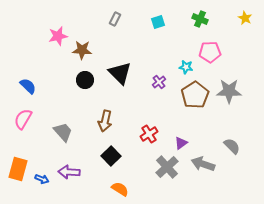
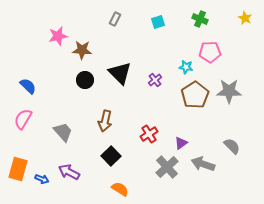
purple cross: moved 4 px left, 2 px up
purple arrow: rotated 25 degrees clockwise
